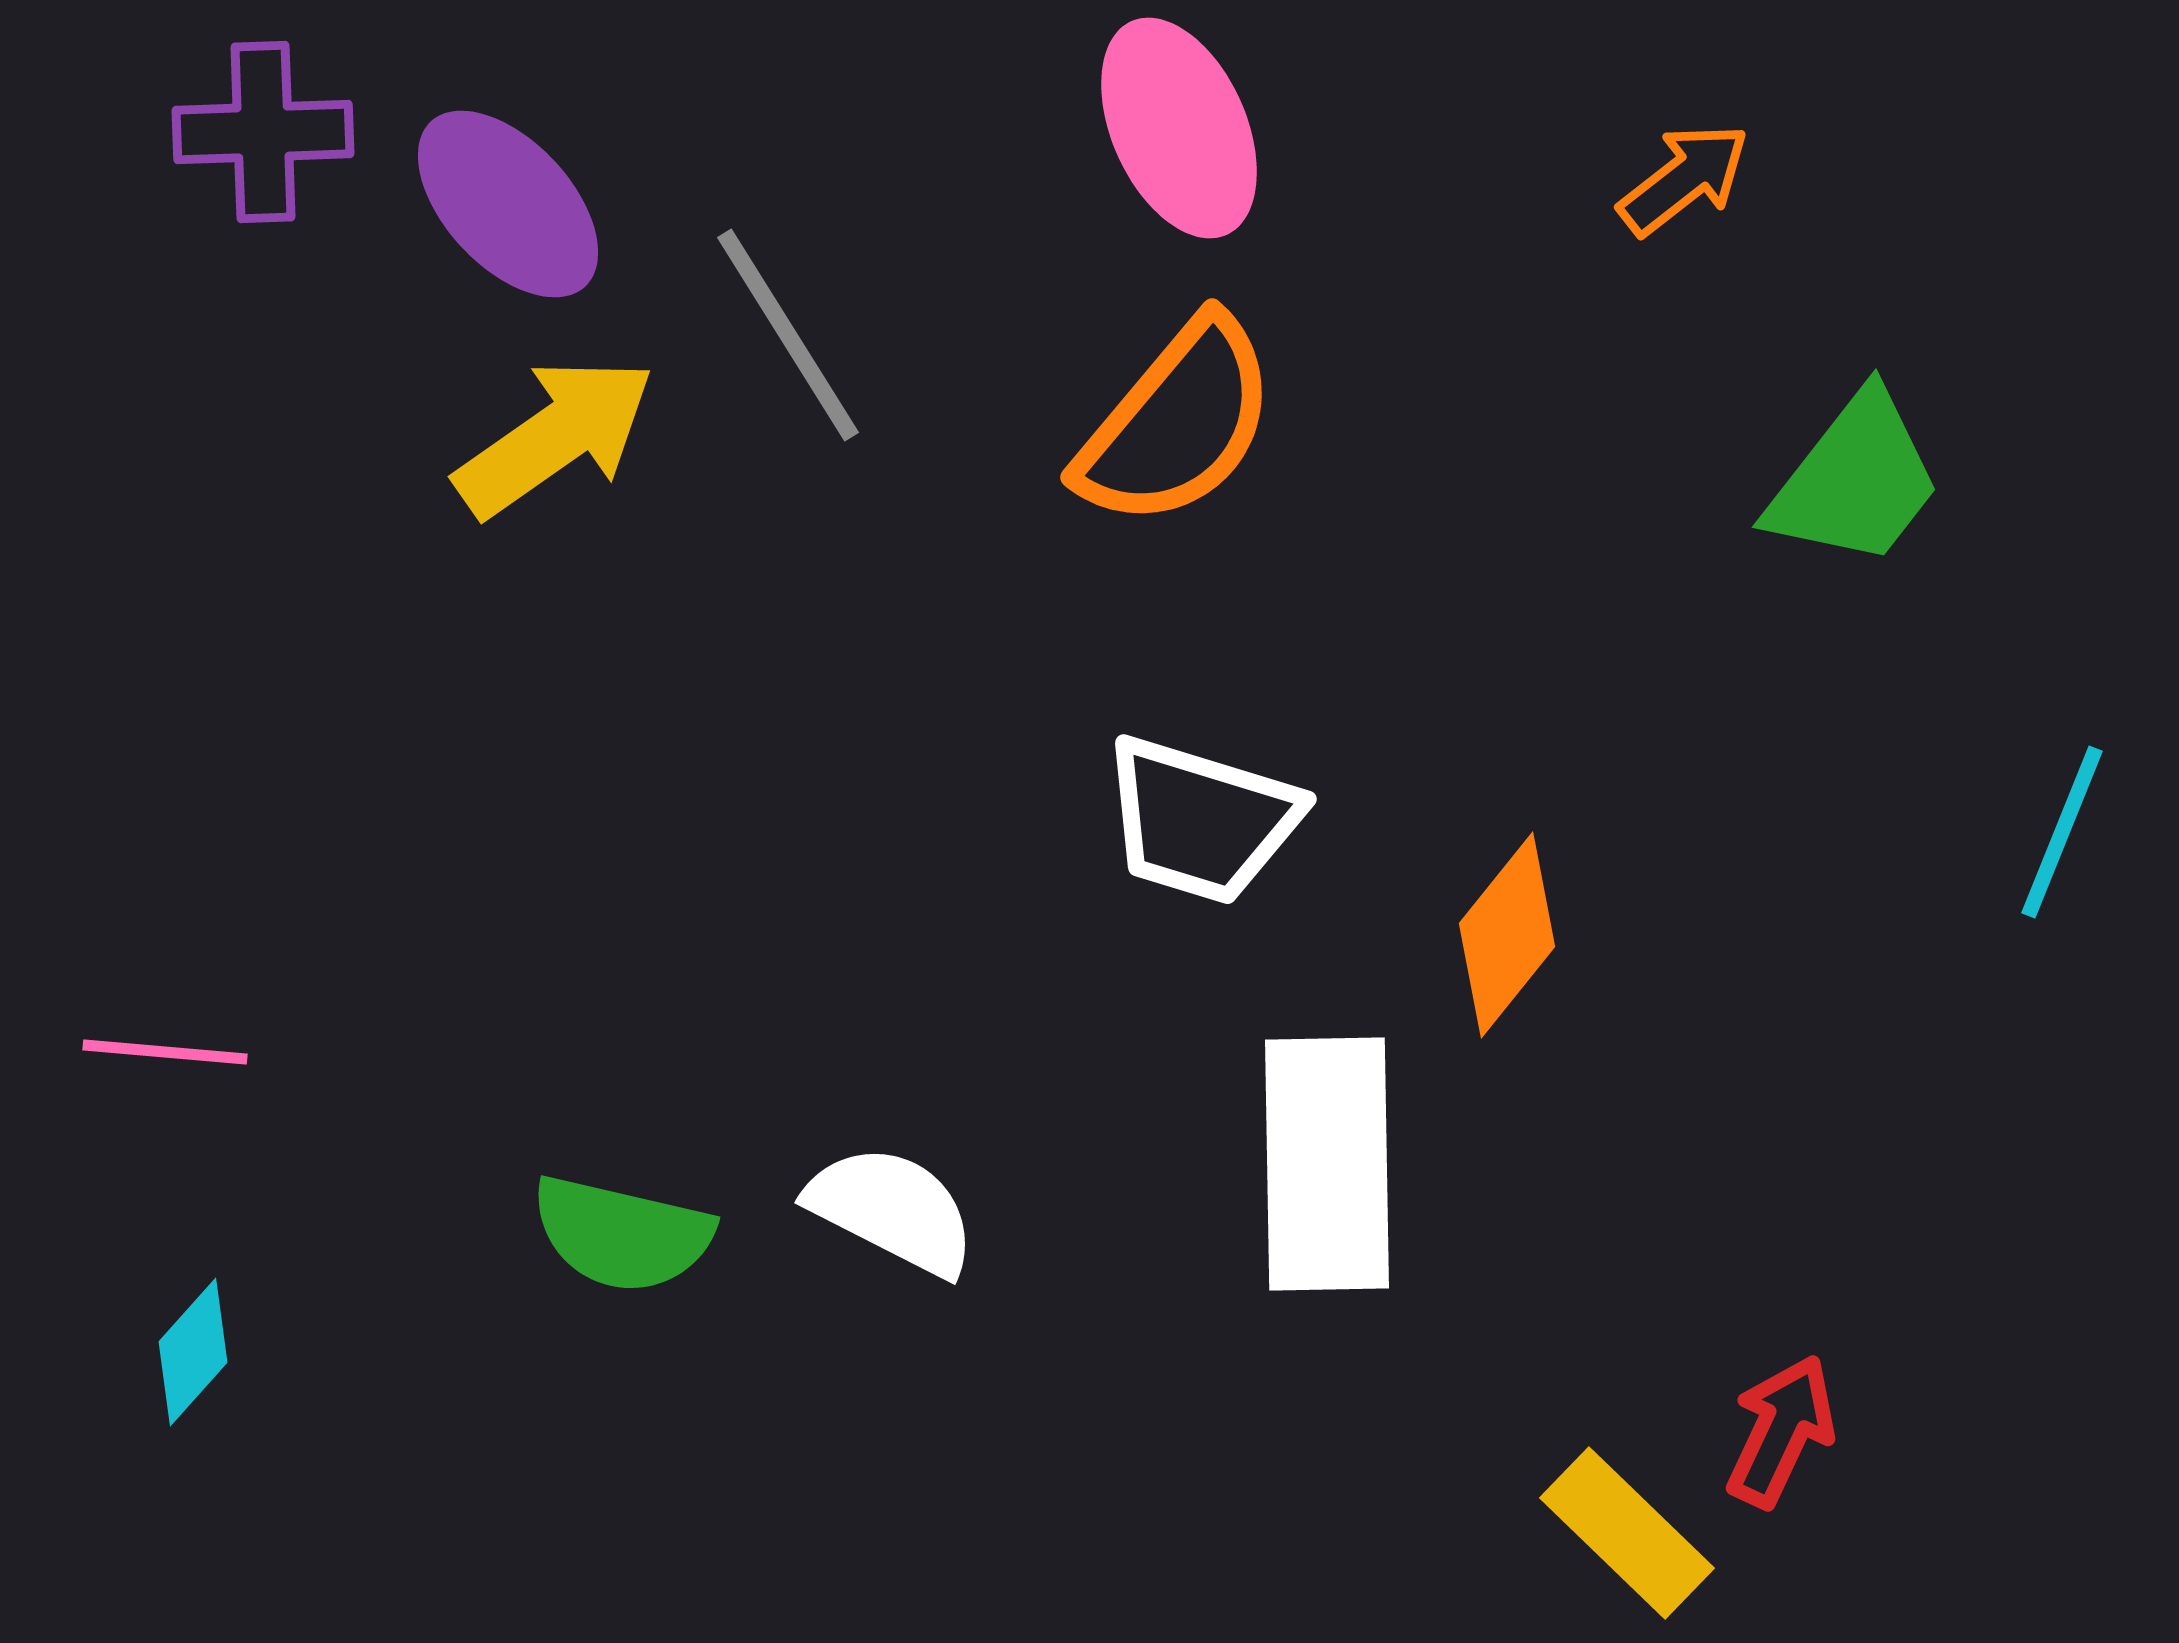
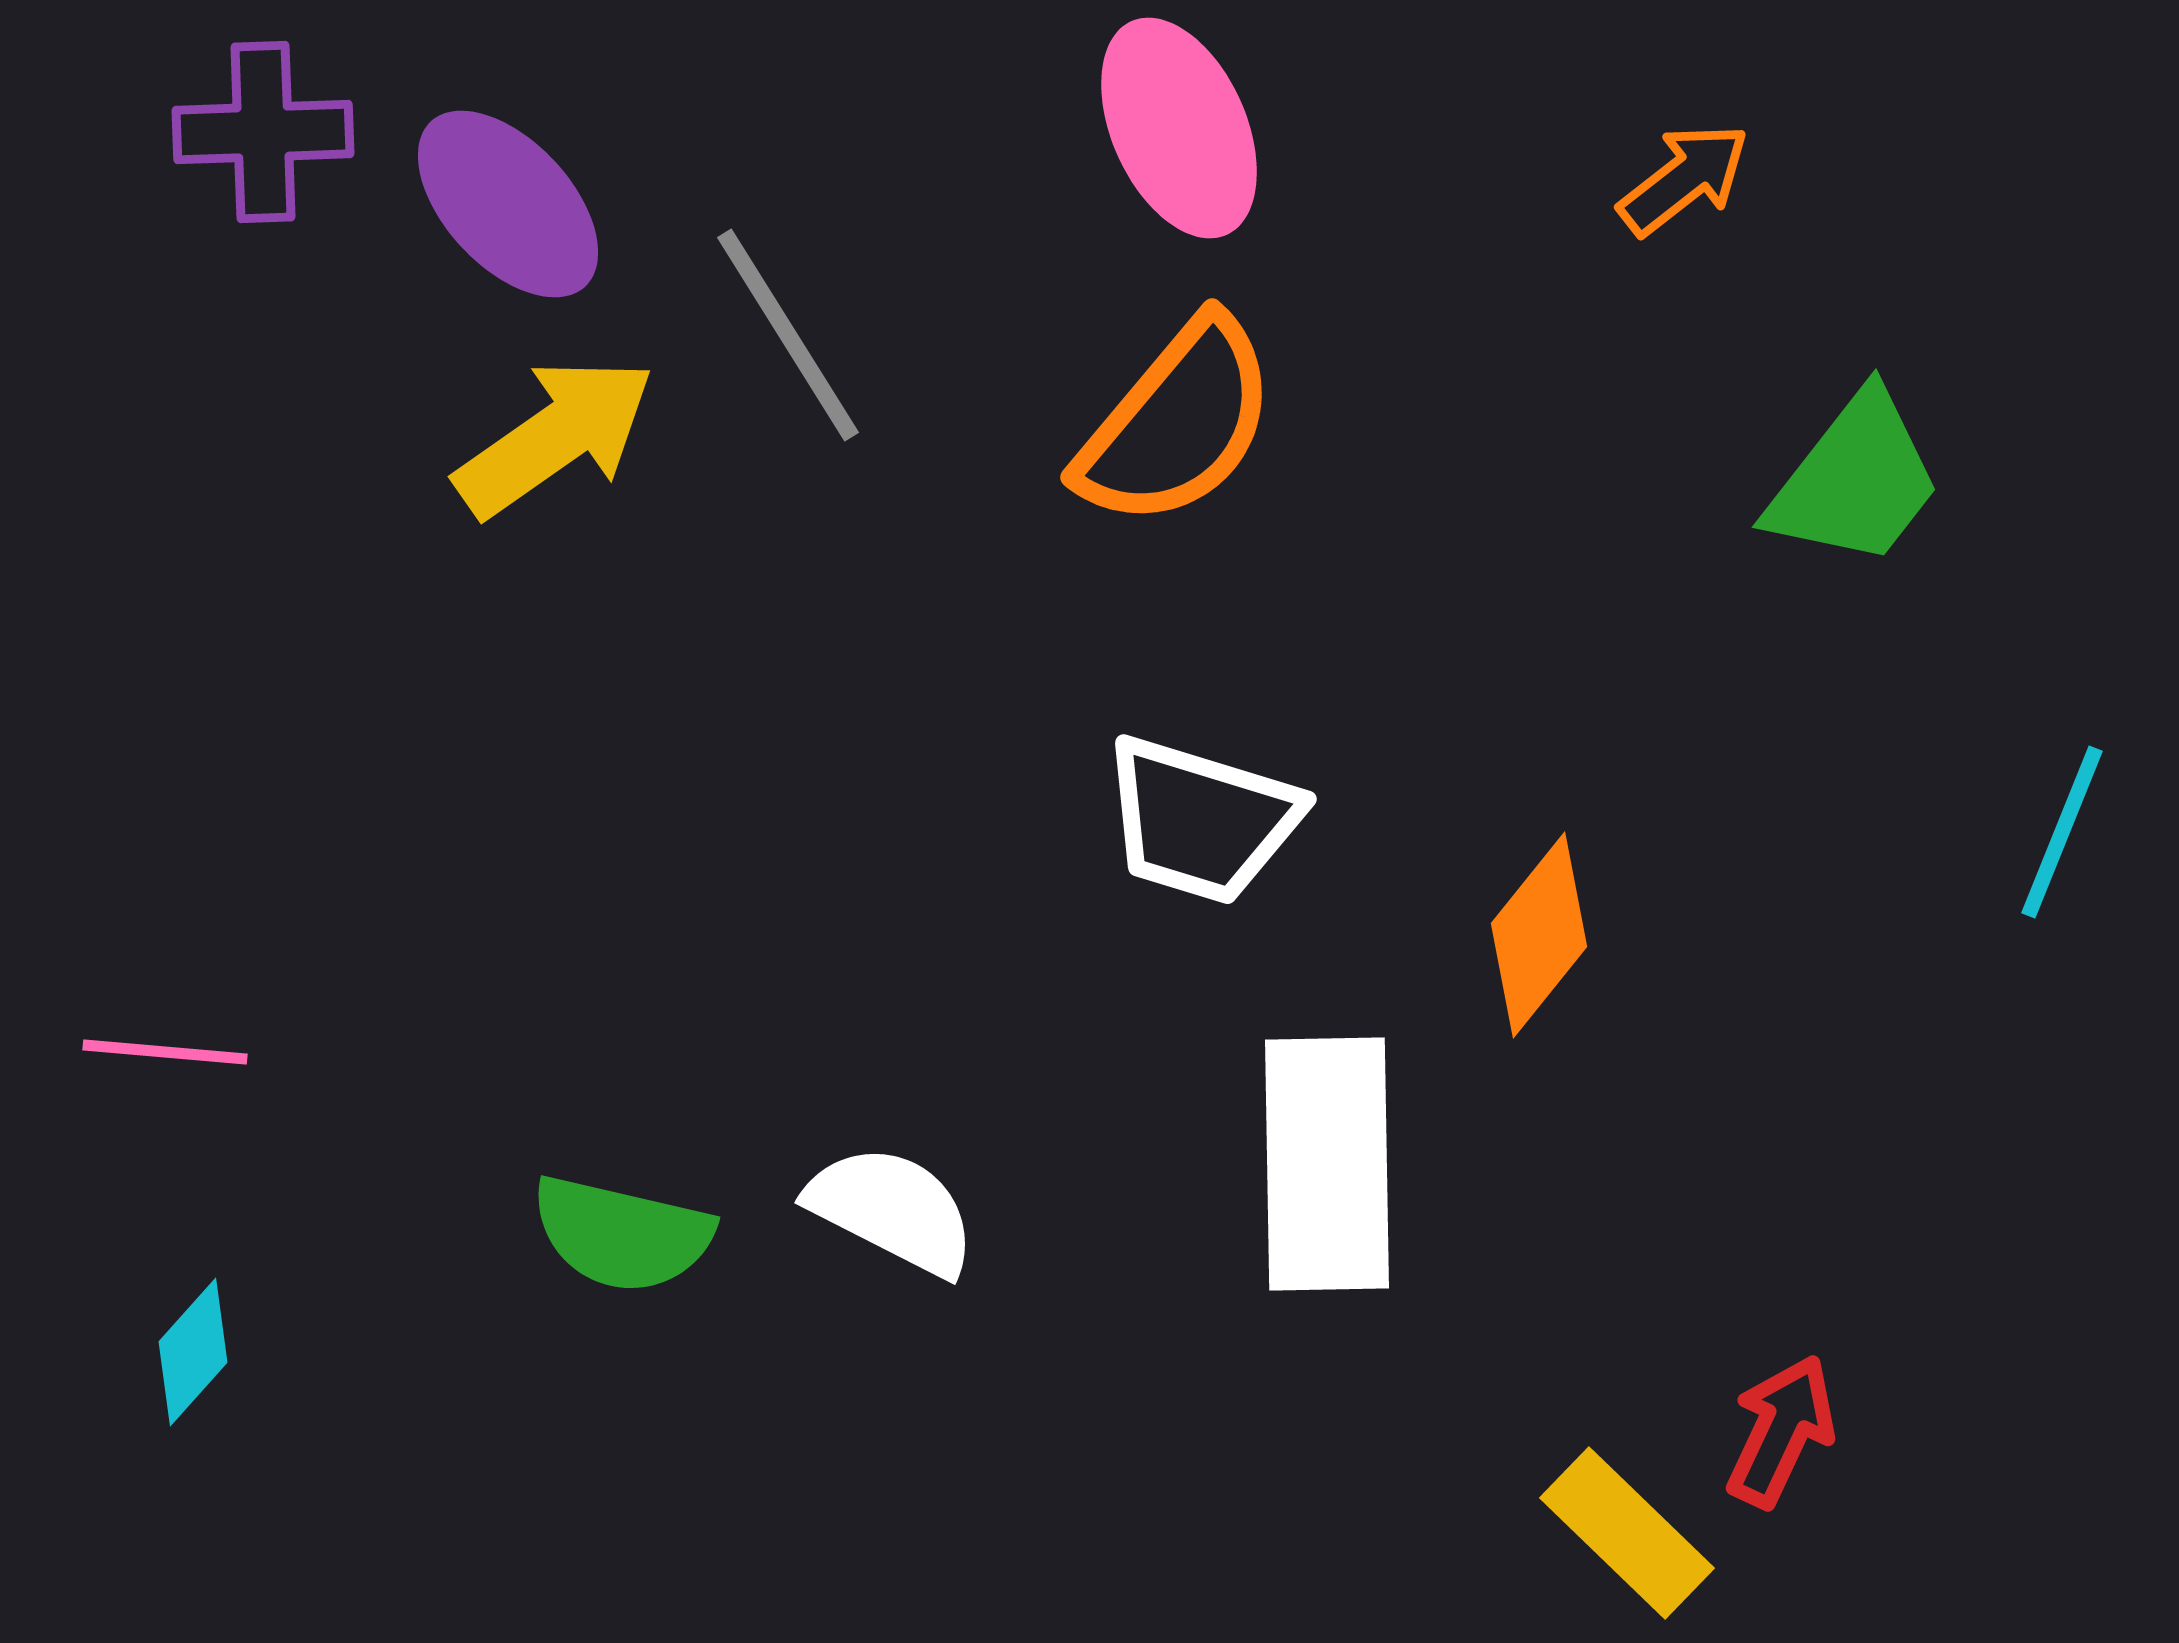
orange diamond: moved 32 px right
